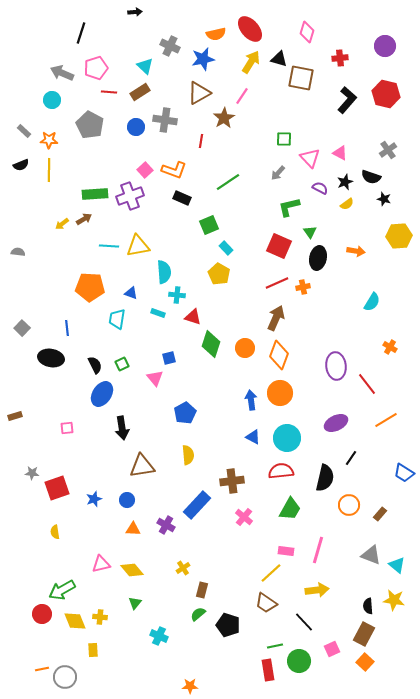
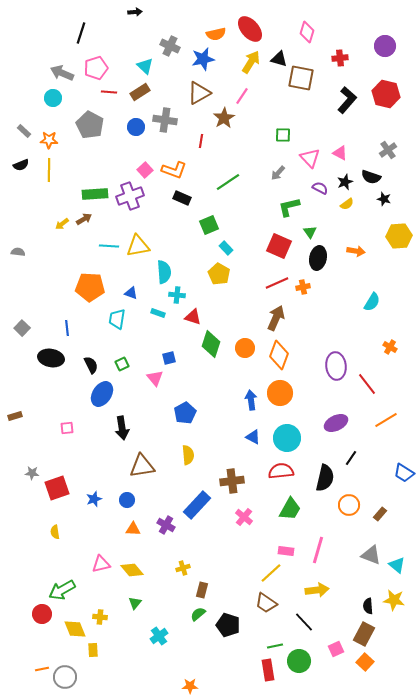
cyan circle at (52, 100): moved 1 px right, 2 px up
green square at (284, 139): moved 1 px left, 4 px up
black semicircle at (95, 365): moved 4 px left
yellow cross at (183, 568): rotated 16 degrees clockwise
yellow diamond at (75, 621): moved 8 px down
cyan cross at (159, 636): rotated 30 degrees clockwise
pink square at (332, 649): moved 4 px right
